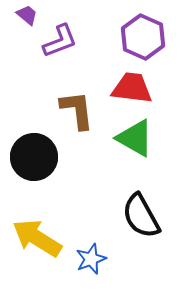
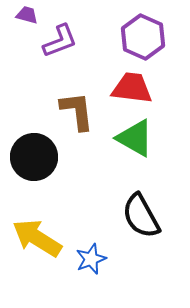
purple trapezoid: rotated 25 degrees counterclockwise
brown L-shape: moved 1 px down
